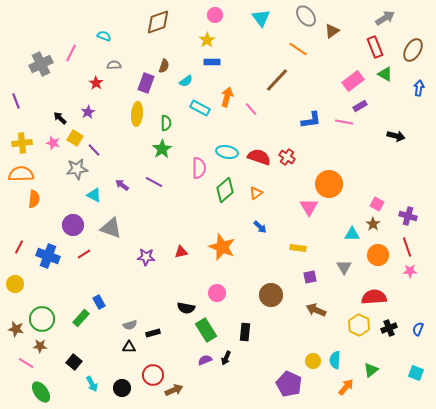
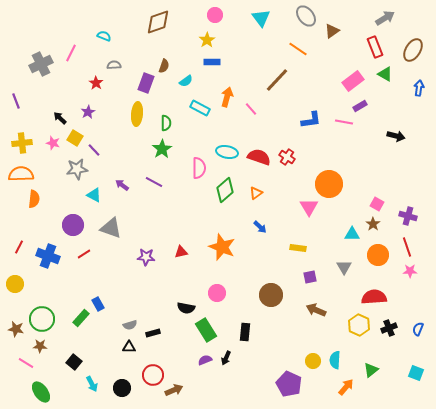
blue rectangle at (99, 302): moved 1 px left, 2 px down
